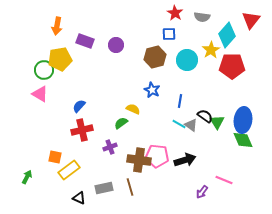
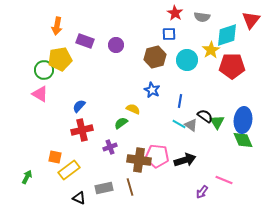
cyan diamond: rotated 30 degrees clockwise
